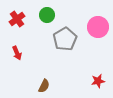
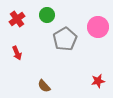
brown semicircle: rotated 112 degrees clockwise
